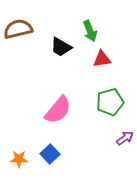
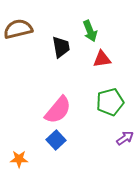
black trapezoid: rotated 130 degrees counterclockwise
blue square: moved 6 px right, 14 px up
